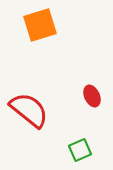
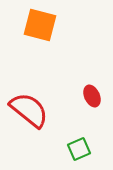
orange square: rotated 32 degrees clockwise
green square: moved 1 px left, 1 px up
